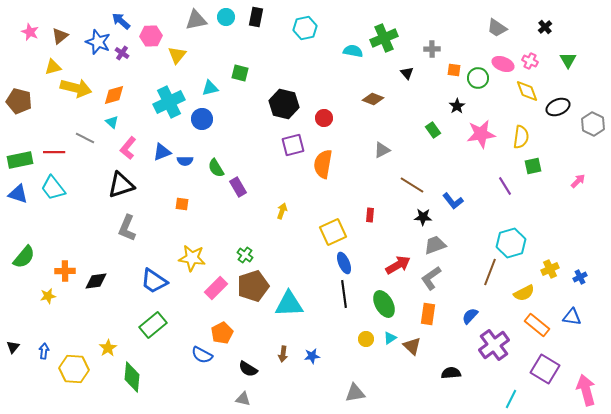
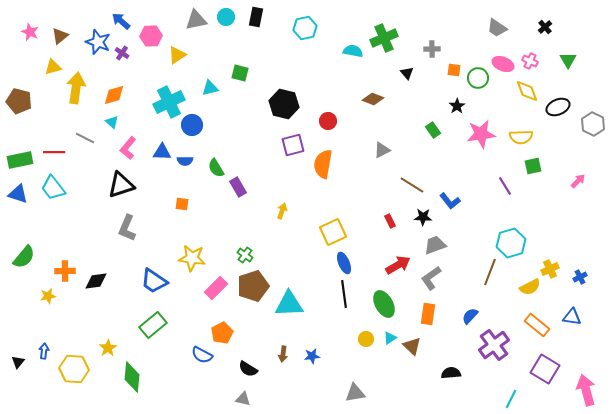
yellow triangle at (177, 55): rotated 18 degrees clockwise
yellow arrow at (76, 88): rotated 96 degrees counterclockwise
red circle at (324, 118): moved 4 px right, 3 px down
blue circle at (202, 119): moved 10 px left, 6 px down
yellow semicircle at (521, 137): rotated 80 degrees clockwise
blue triangle at (162, 152): rotated 24 degrees clockwise
blue L-shape at (453, 201): moved 3 px left
red rectangle at (370, 215): moved 20 px right, 6 px down; rotated 32 degrees counterclockwise
yellow semicircle at (524, 293): moved 6 px right, 6 px up
black triangle at (13, 347): moved 5 px right, 15 px down
